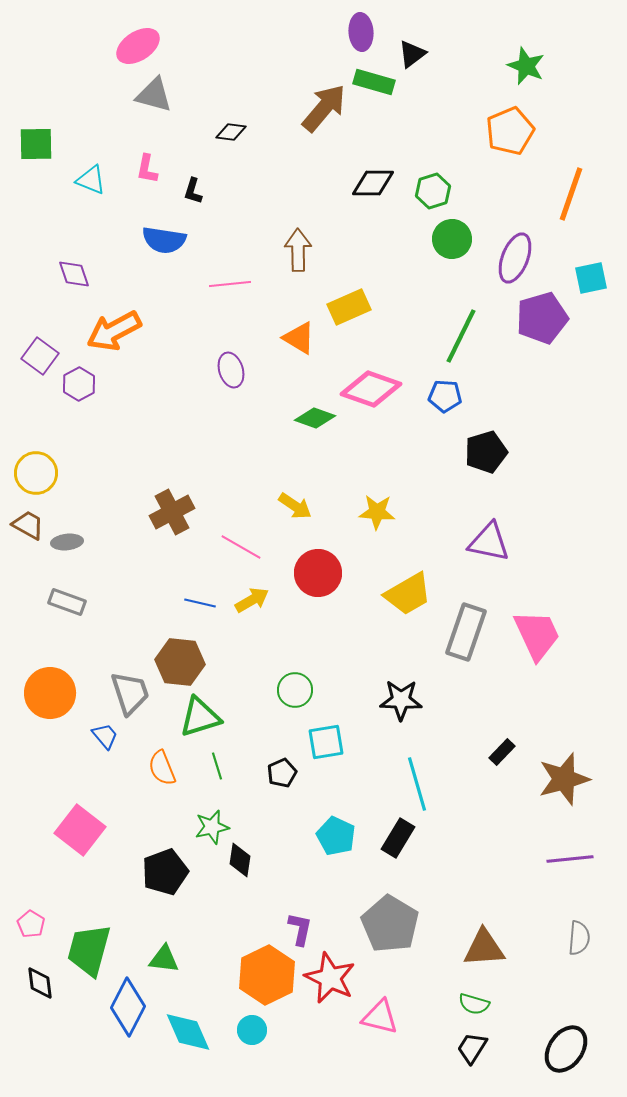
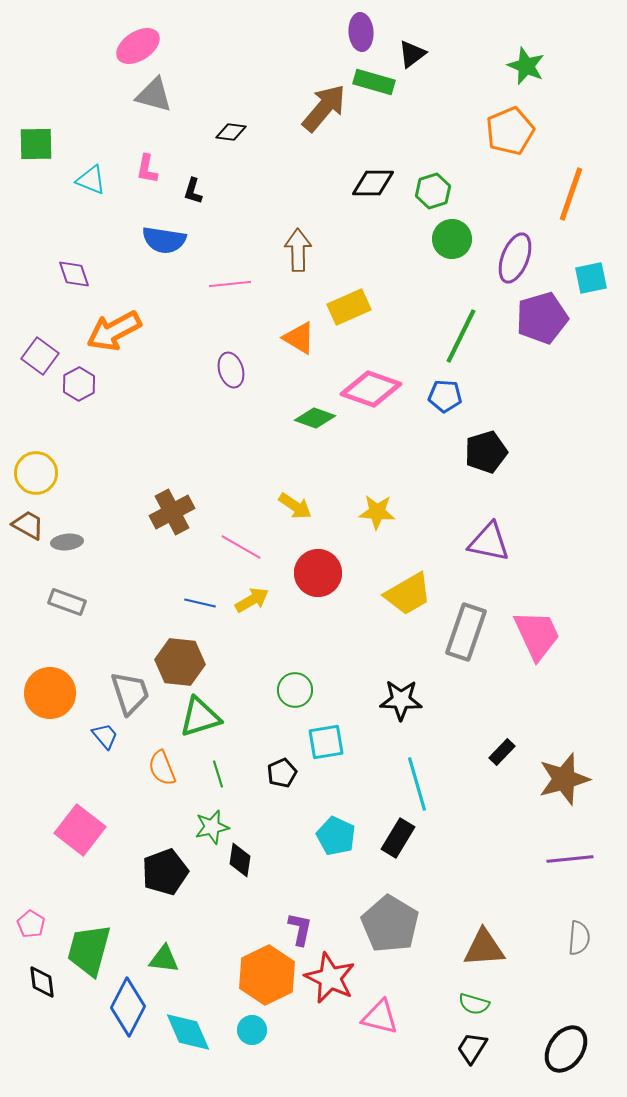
green line at (217, 766): moved 1 px right, 8 px down
black diamond at (40, 983): moved 2 px right, 1 px up
